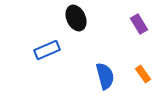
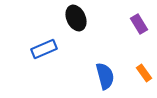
blue rectangle: moved 3 px left, 1 px up
orange rectangle: moved 1 px right, 1 px up
